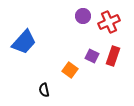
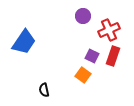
red cross: moved 8 px down
blue trapezoid: rotated 8 degrees counterclockwise
orange square: moved 13 px right, 5 px down
